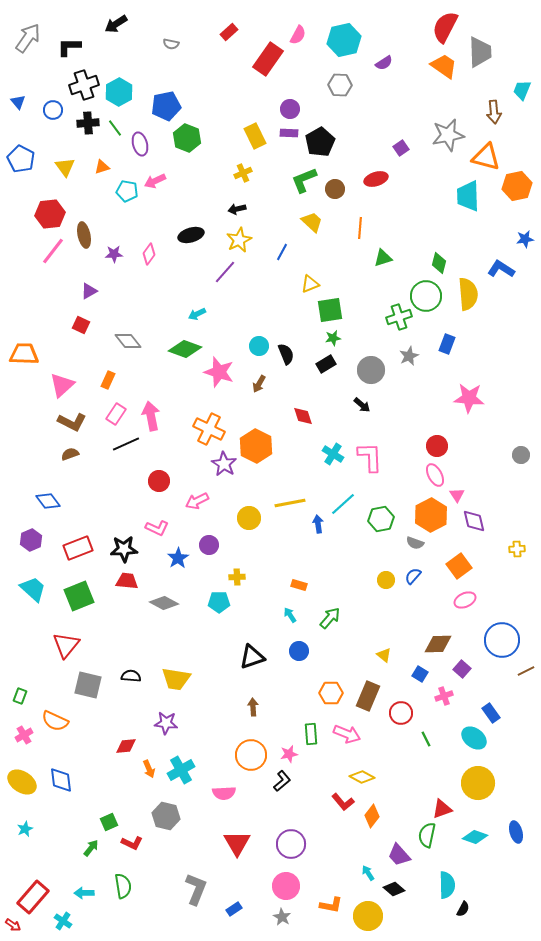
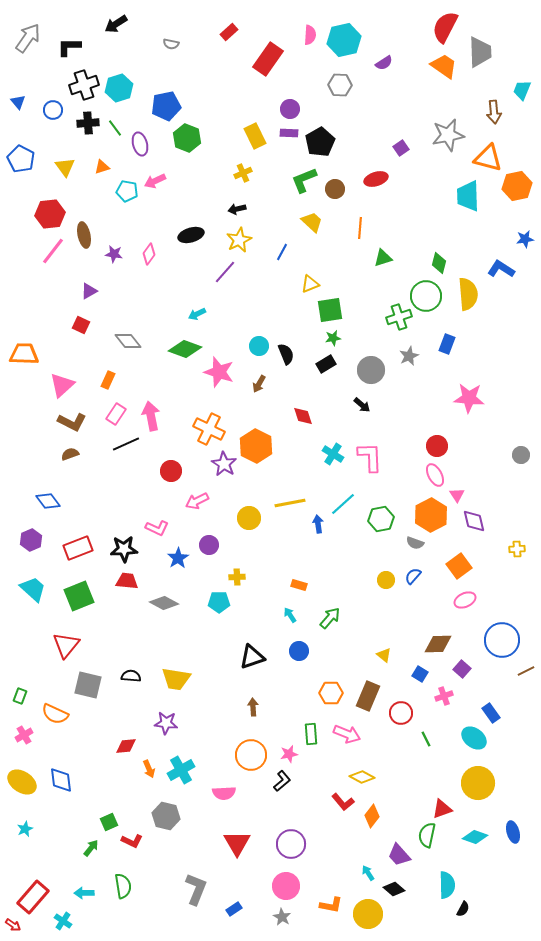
pink semicircle at (298, 35): moved 12 px right; rotated 24 degrees counterclockwise
cyan hexagon at (119, 92): moved 4 px up; rotated 12 degrees clockwise
orange triangle at (486, 157): moved 2 px right, 1 px down
purple star at (114, 254): rotated 12 degrees clockwise
red circle at (159, 481): moved 12 px right, 10 px up
orange semicircle at (55, 721): moved 7 px up
blue ellipse at (516, 832): moved 3 px left
red L-shape at (132, 843): moved 2 px up
yellow circle at (368, 916): moved 2 px up
